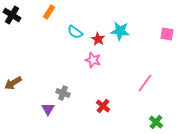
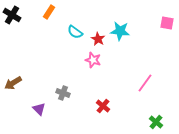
pink square: moved 11 px up
purple triangle: moved 9 px left; rotated 16 degrees counterclockwise
